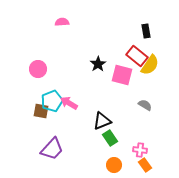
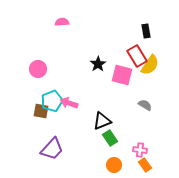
red rectangle: rotated 20 degrees clockwise
pink arrow: rotated 12 degrees counterclockwise
